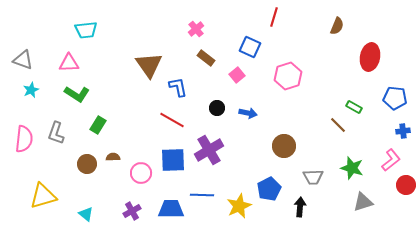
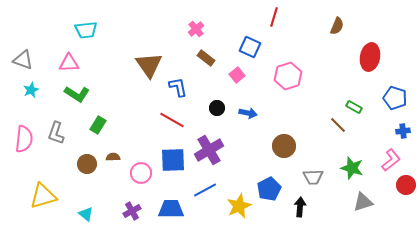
blue pentagon at (395, 98): rotated 10 degrees clockwise
blue line at (202, 195): moved 3 px right, 5 px up; rotated 30 degrees counterclockwise
